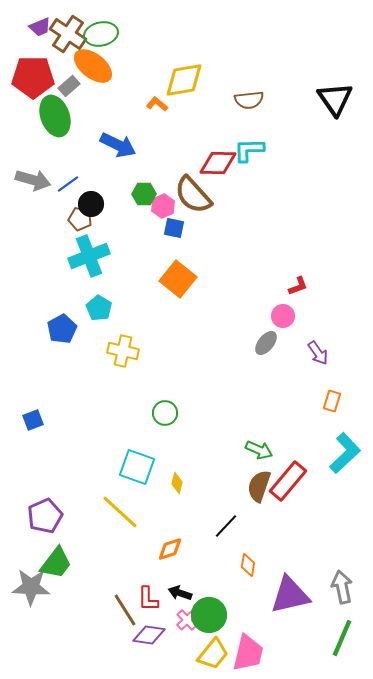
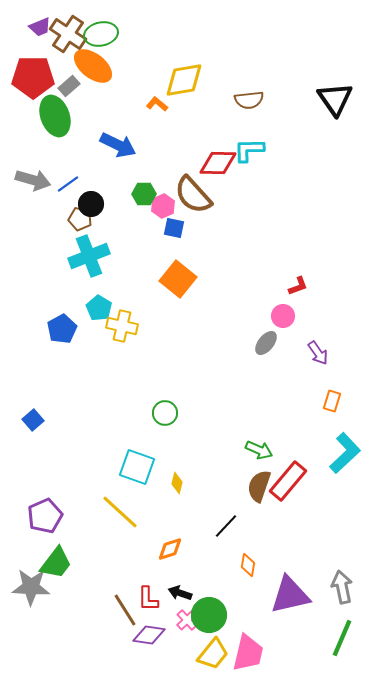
yellow cross at (123, 351): moved 1 px left, 25 px up
blue square at (33, 420): rotated 20 degrees counterclockwise
